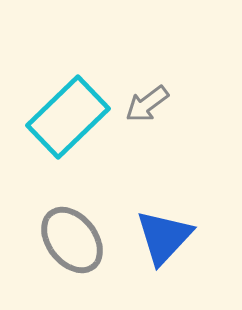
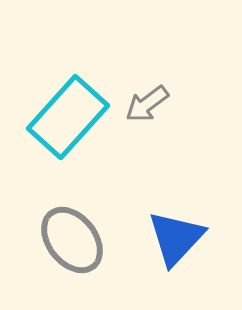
cyan rectangle: rotated 4 degrees counterclockwise
blue triangle: moved 12 px right, 1 px down
